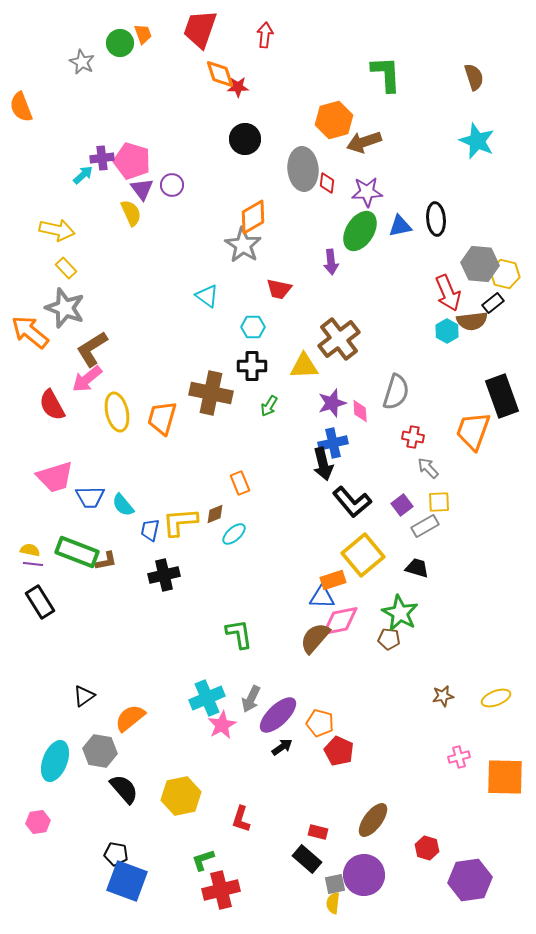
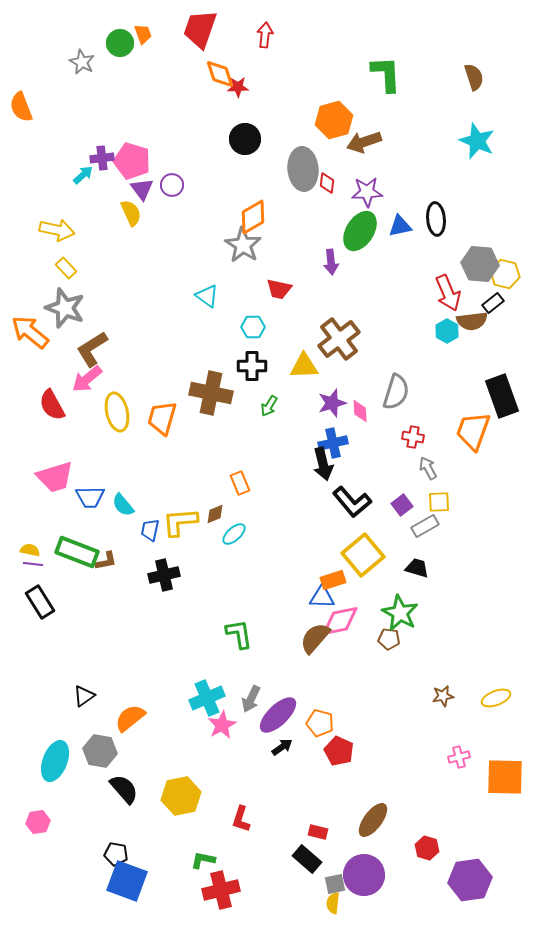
gray arrow at (428, 468): rotated 15 degrees clockwise
green L-shape at (203, 860): rotated 30 degrees clockwise
